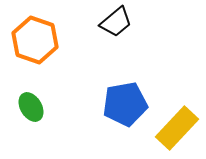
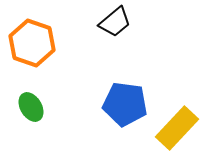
black trapezoid: moved 1 px left
orange hexagon: moved 3 px left, 3 px down
blue pentagon: rotated 18 degrees clockwise
